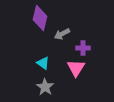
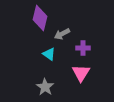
cyan triangle: moved 6 px right, 9 px up
pink triangle: moved 5 px right, 5 px down
